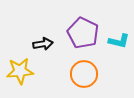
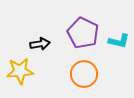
black arrow: moved 3 px left
